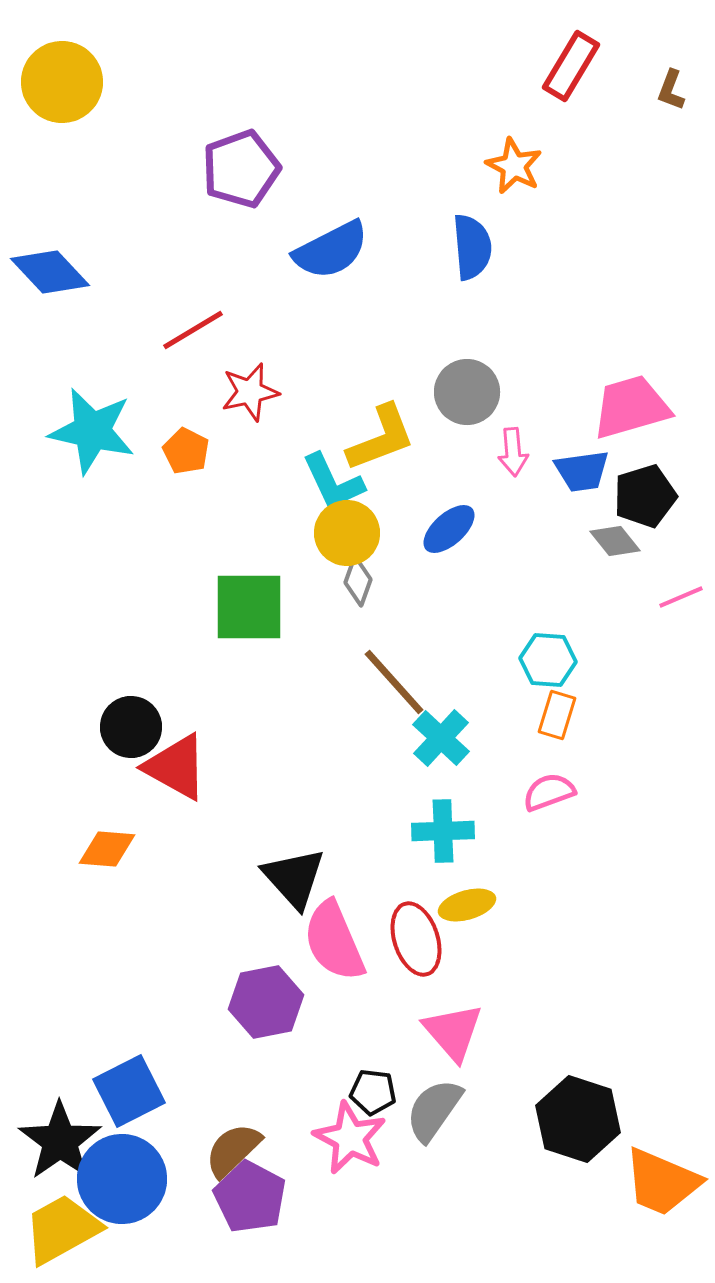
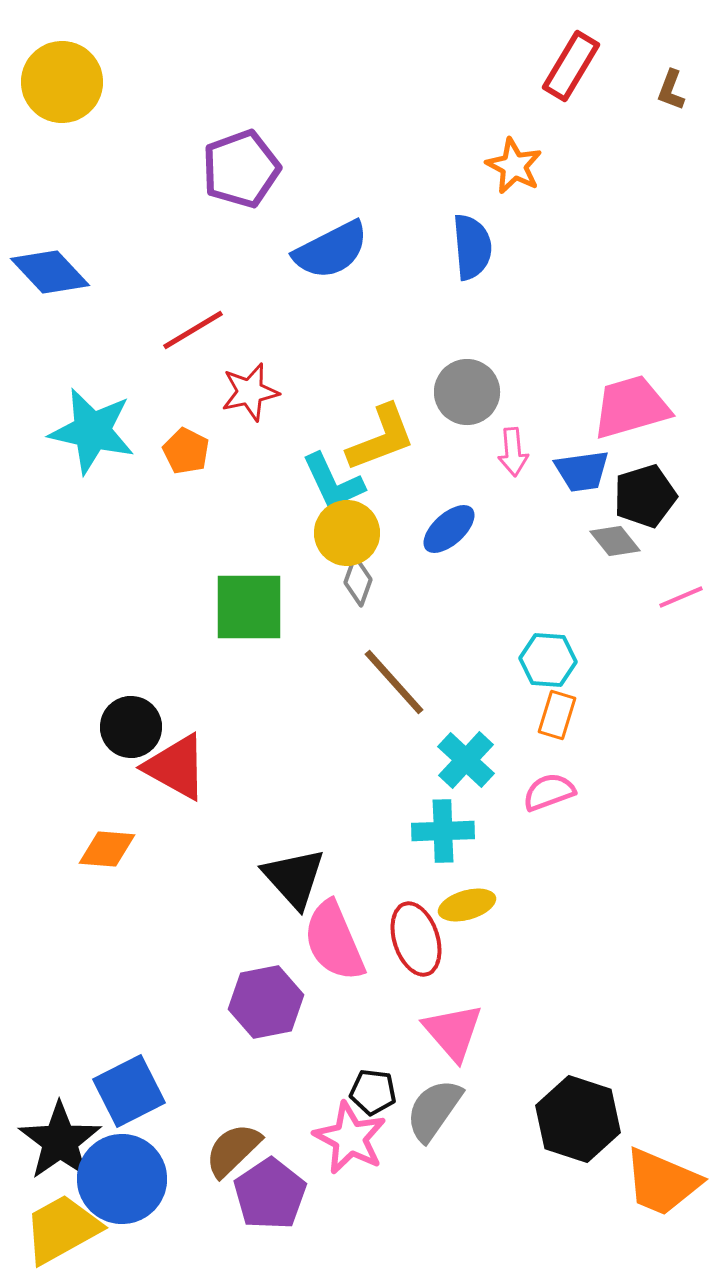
cyan cross at (441, 738): moved 25 px right, 22 px down
purple pentagon at (250, 1197): moved 20 px right, 3 px up; rotated 10 degrees clockwise
